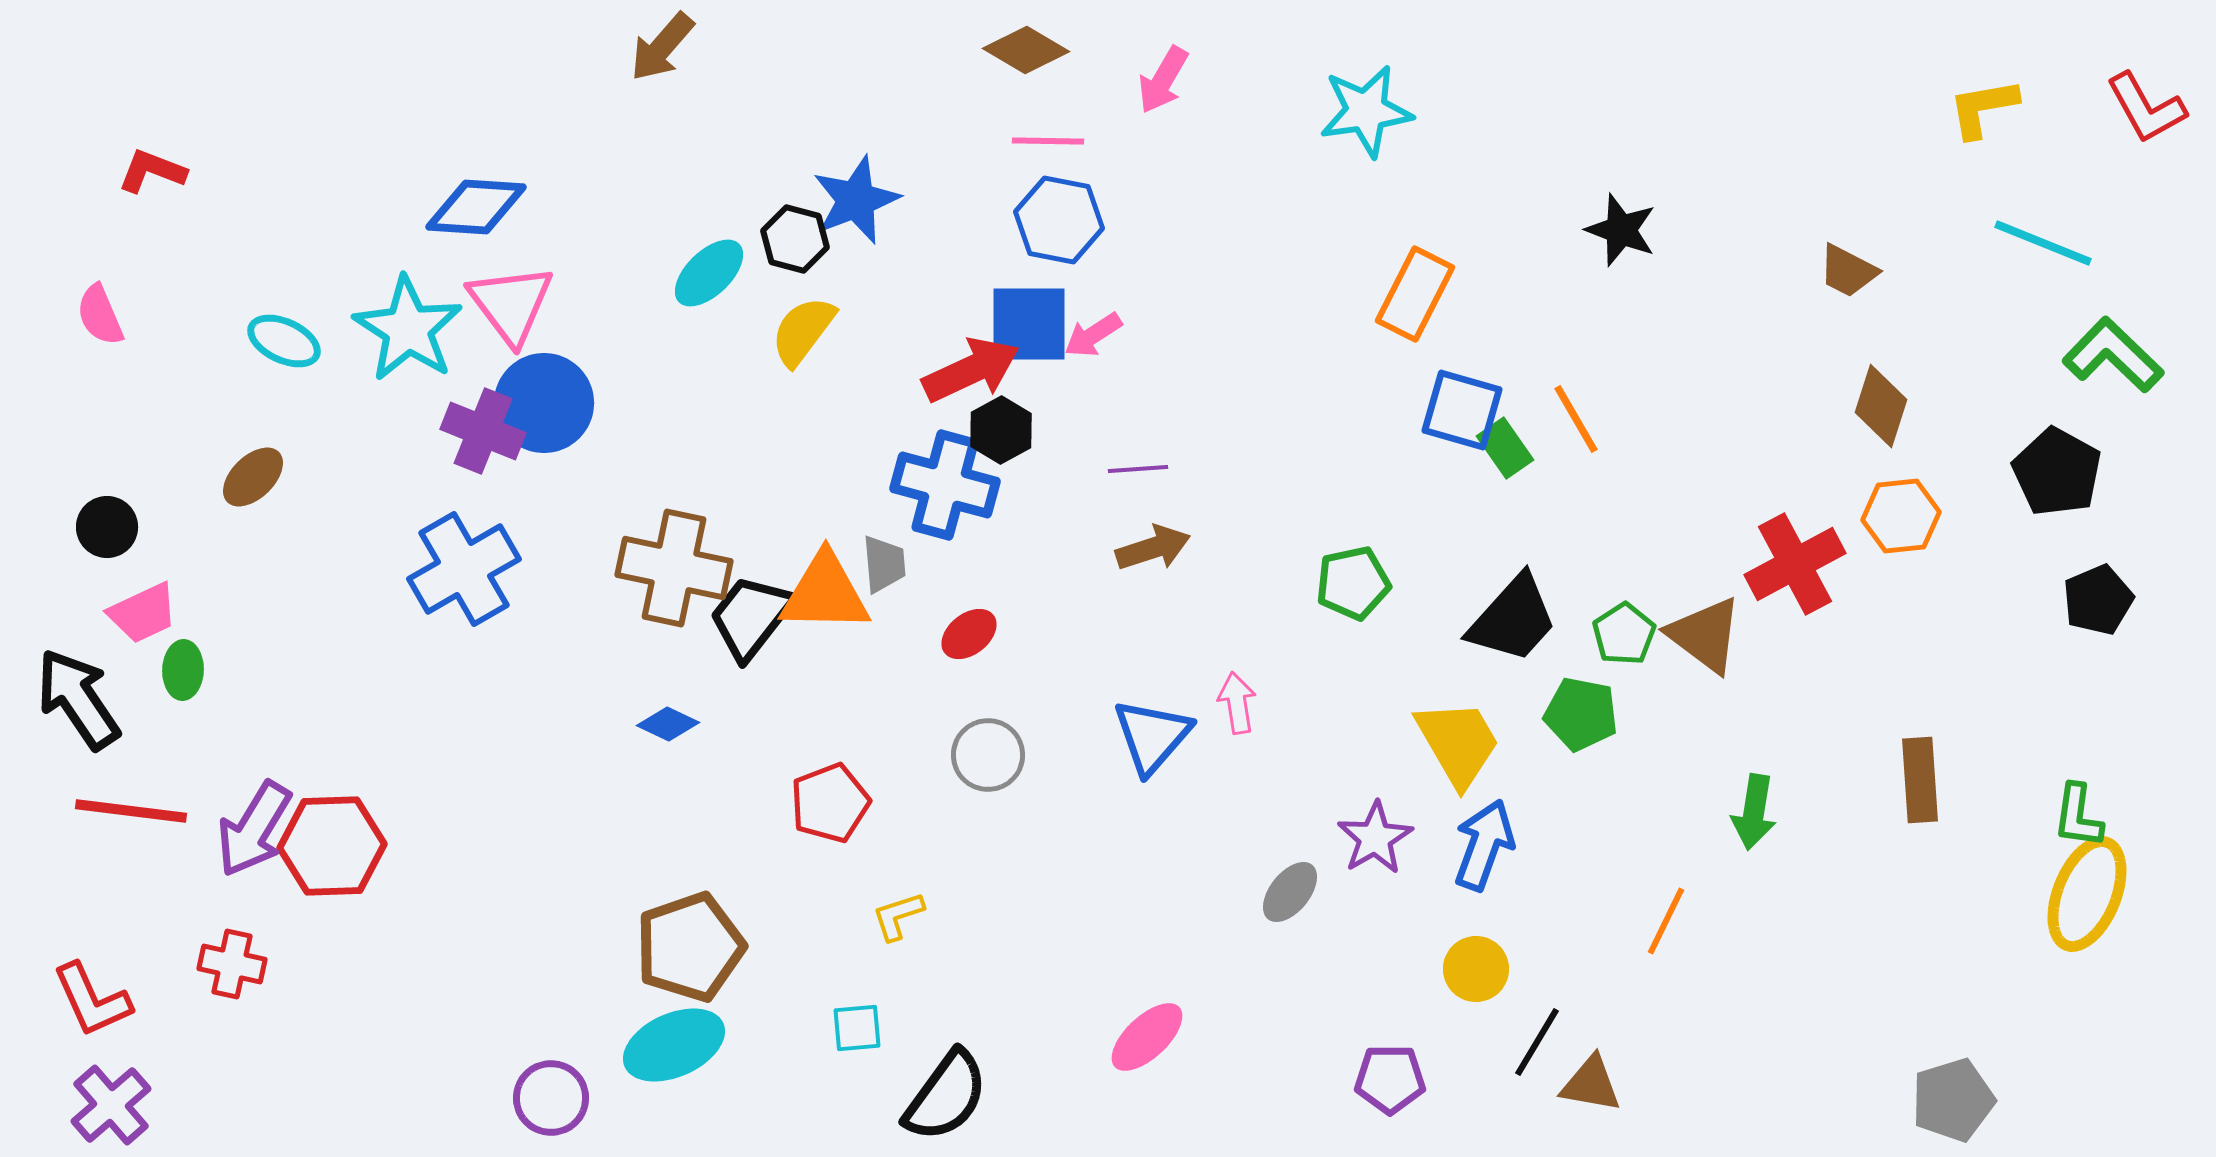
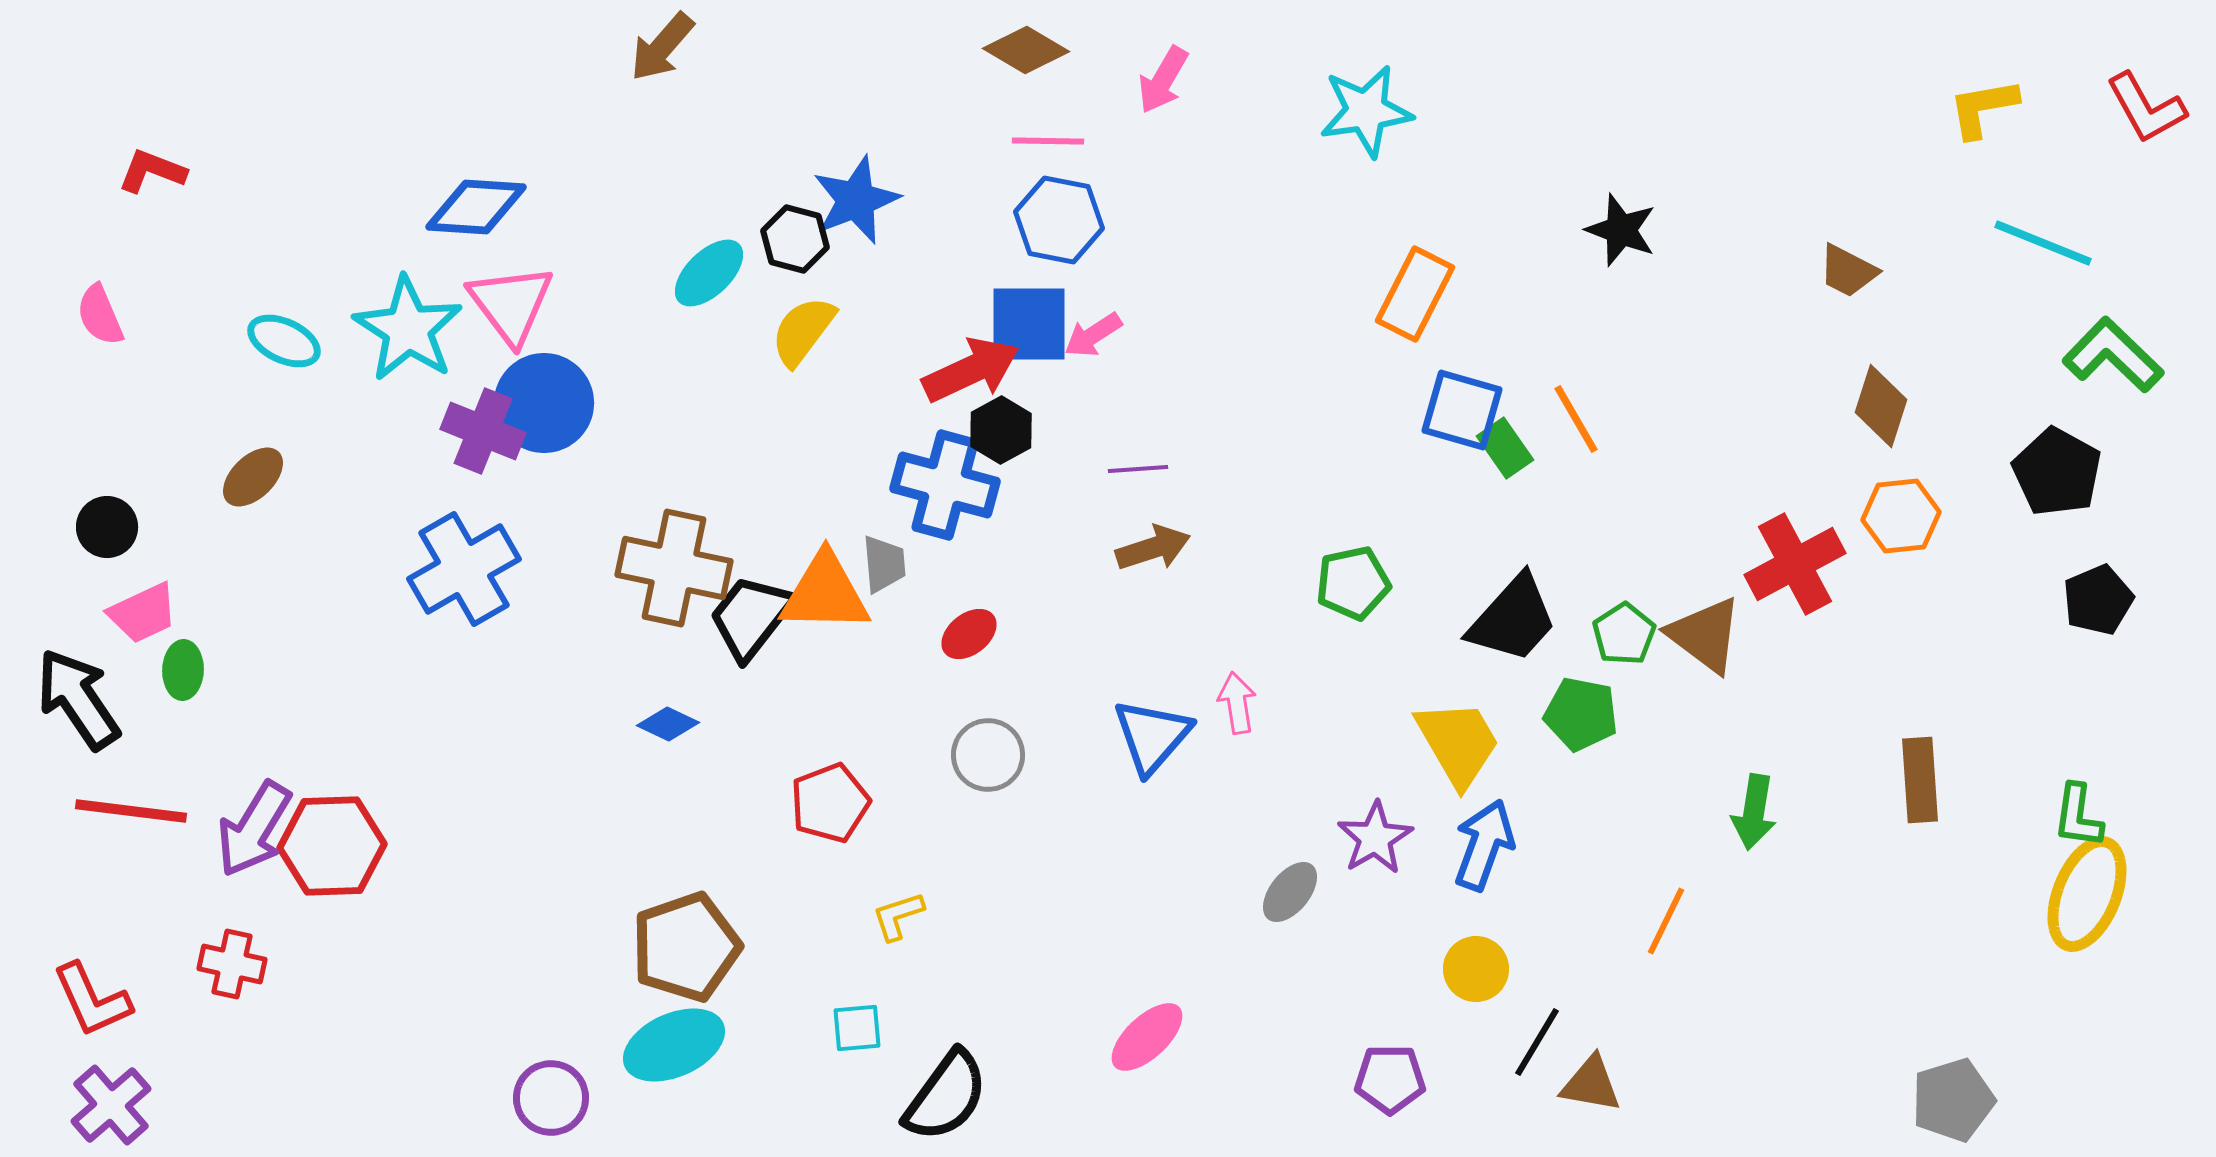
brown pentagon at (690, 947): moved 4 px left
